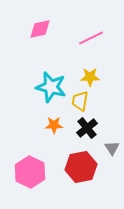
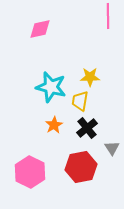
pink line: moved 17 px right, 22 px up; rotated 65 degrees counterclockwise
orange star: rotated 30 degrees counterclockwise
